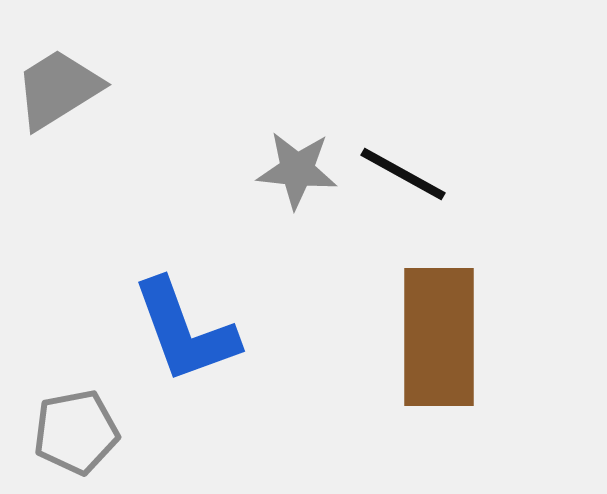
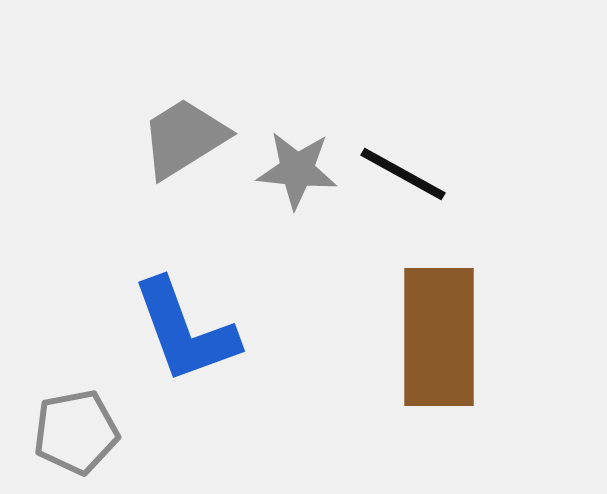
gray trapezoid: moved 126 px right, 49 px down
